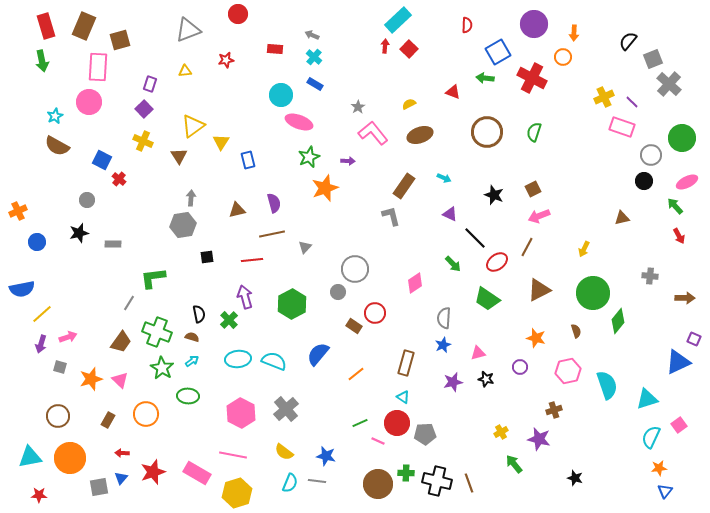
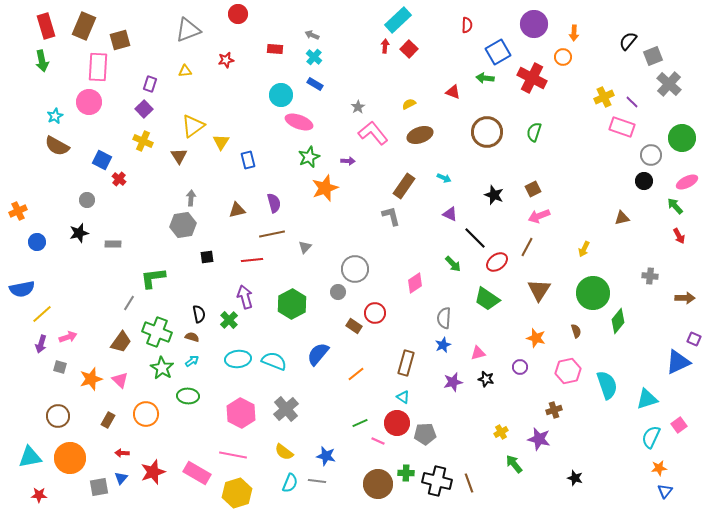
gray square at (653, 59): moved 3 px up
brown triangle at (539, 290): rotated 30 degrees counterclockwise
